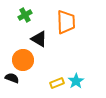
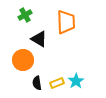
black semicircle: moved 25 px right, 5 px down; rotated 120 degrees counterclockwise
